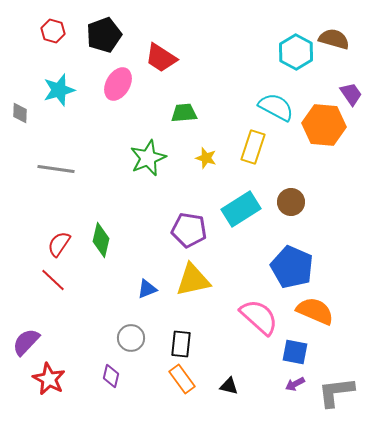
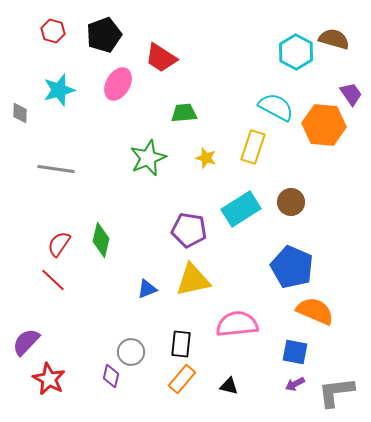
pink semicircle: moved 22 px left, 7 px down; rotated 48 degrees counterclockwise
gray circle: moved 14 px down
orange rectangle: rotated 76 degrees clockwise
